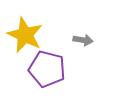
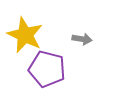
gray arrow: moved 1 px left, 1 px up
